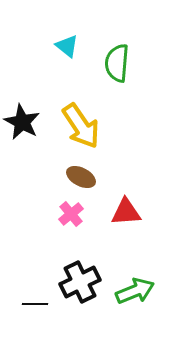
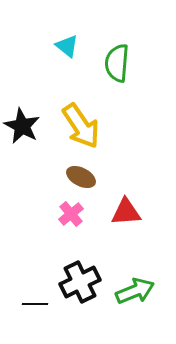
black star: moved 4 px down
